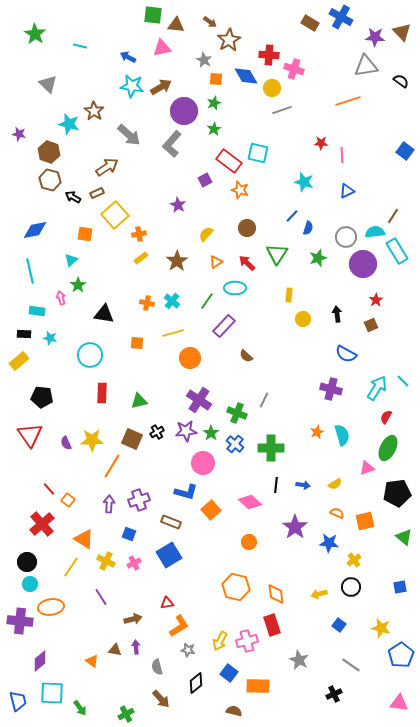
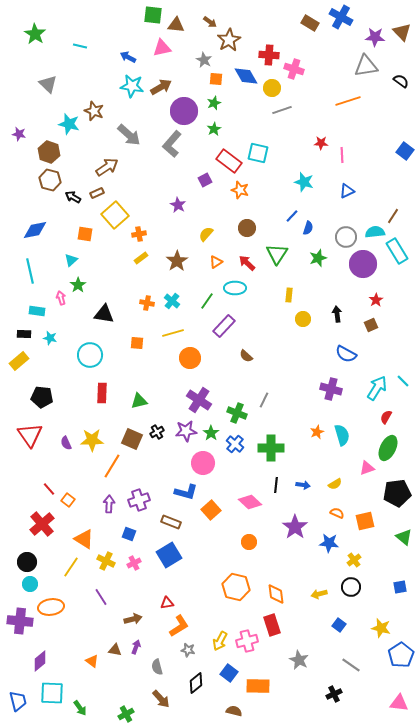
brown star at (94, 111): rotated 12 degrees counterclockwise
purple arrow at (136, 647): rotated 24 degrees clockwise
